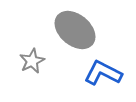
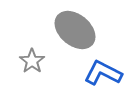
gray star: rotated 10 degrees counterclockwise
